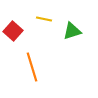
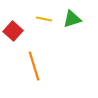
green triangle: moved 12 px up
orange line: moved 2 px right, 1 px up
